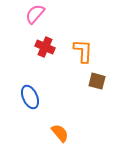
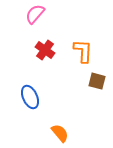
red cross: moved 3 px down; rotated 12 degrees clockwise
